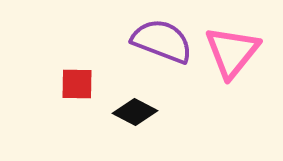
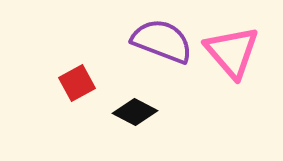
pink triangle: rotated 20 degrees counterclockwise
red square: moved 1 px up; rotated 30 degrees counterclockwise
